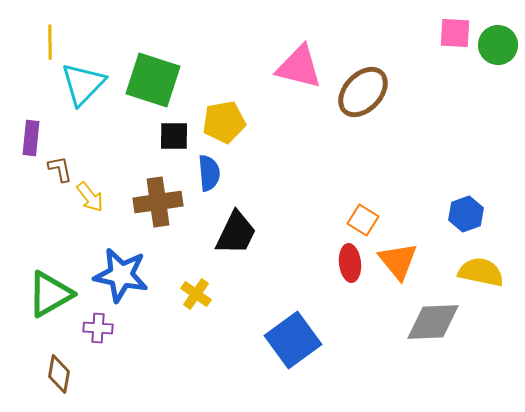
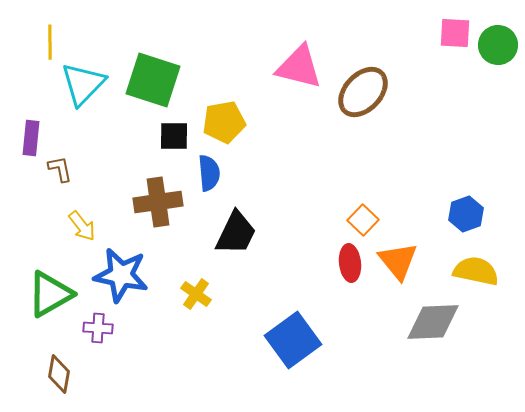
yellow arrow: moved 8 px left, 29 px down
orange square: rotated 12 degrees clockwise
yellow semicircle: moved 5 px left, 1 px up
